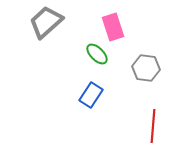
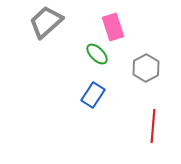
gray hexagon: rotated 24 degrees clockwise
blue rectangle: moved 2 px right
